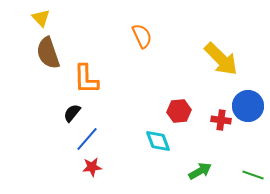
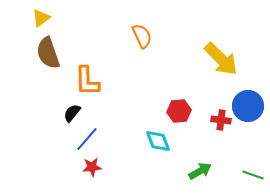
yellow triangle: rotated 36 degrees clockwise
orange L-shape: moved 1 px right, 2 px down
